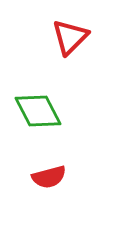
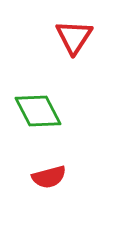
red triangle: moved 4 px right; rotated 12 degrees counterclockwise
